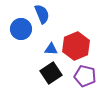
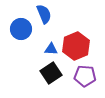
blue semicircle: moved 2 px right
purple pentagon: rotated 10 degrees counterclockwise
